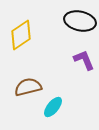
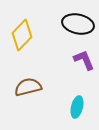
black ellipse: moved 2 px left, 3 px down
yellow diamond: moved 1 px right; rotated 12 degrees counterclockwise
cyan ellipse: moved 24 px right; rotated 25 degrees counterclockwise
